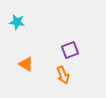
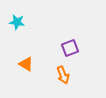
purple square: moved 2 px up
